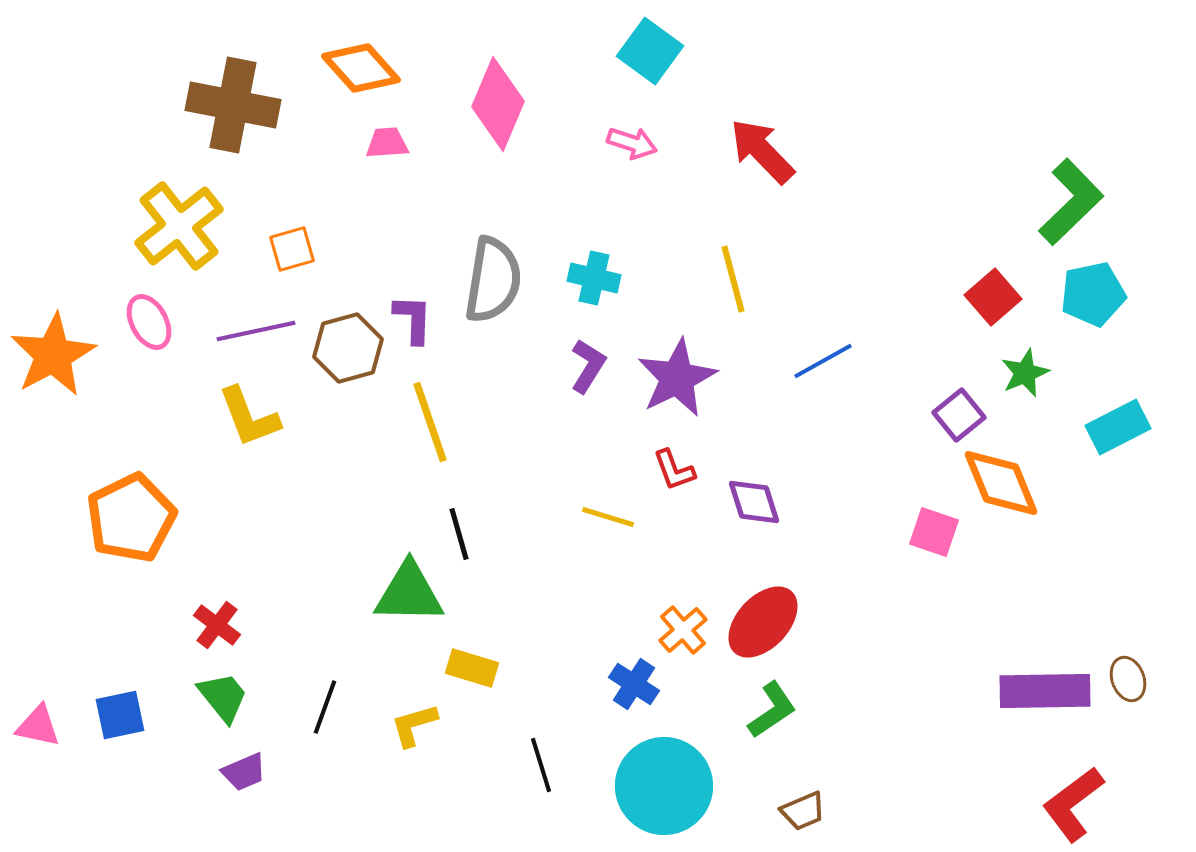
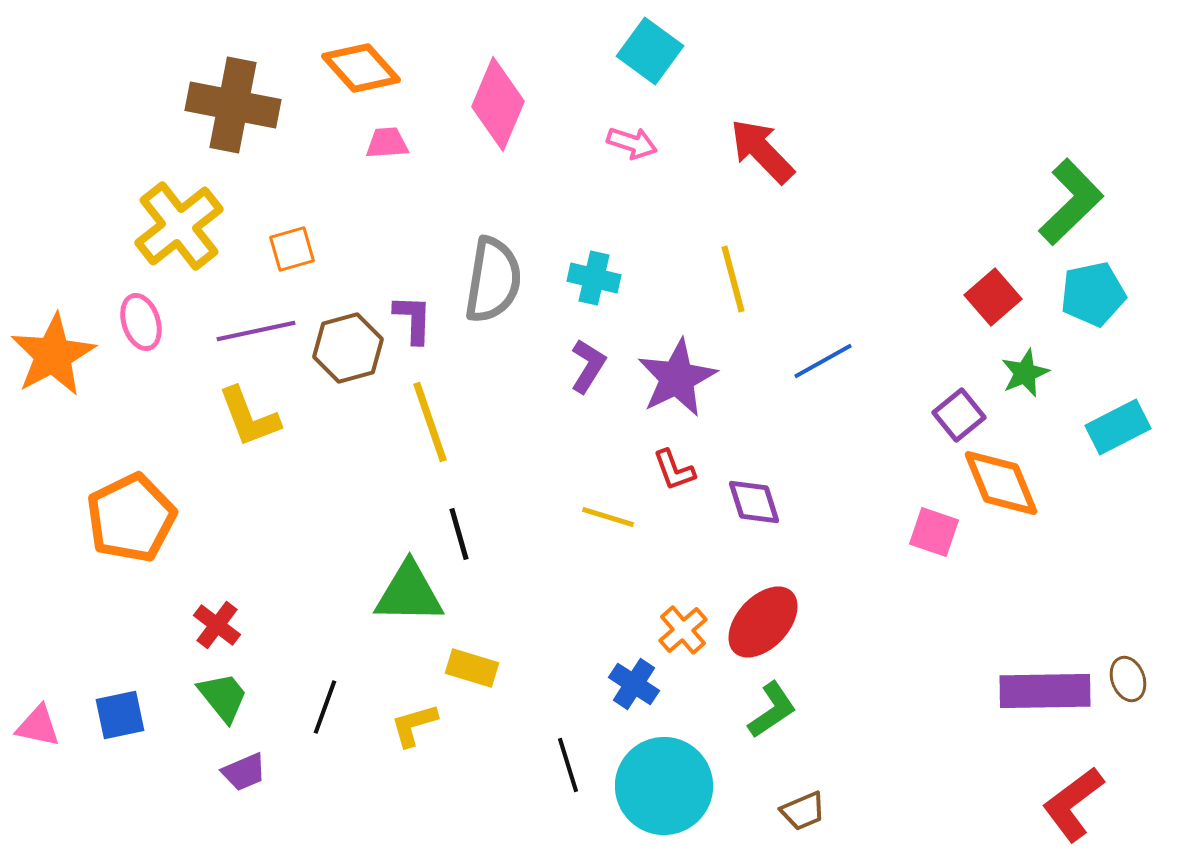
pink ellipse at (149, 322): moved 8 px left; rotated 10 degrees clockwise
black line at (541, 765): moved 27 px right
